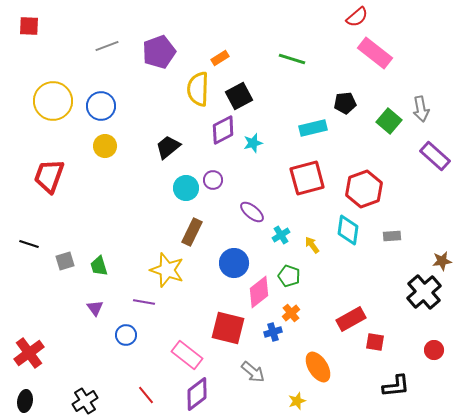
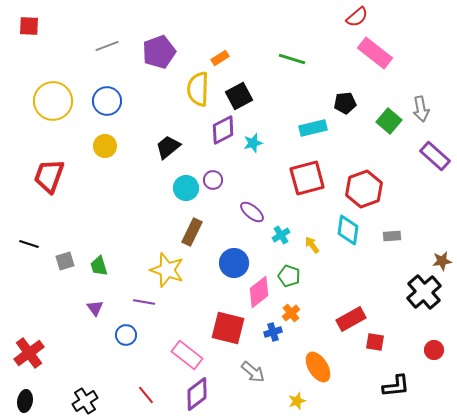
blue circle at (101, 106): moved 6 px right, 5 px up
